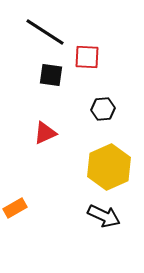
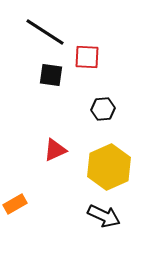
red triangle: moved 10 px right, 17 px down
orange rectangle: moved 4 px up
